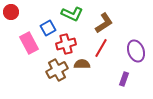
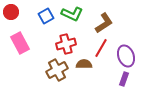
blue square: moved 2 px left, 12 px up
pink rectangle: moved 9 px left
purple ellipse: moved 10 px left, 5 px down
brown semicircle: moved 2 px right
